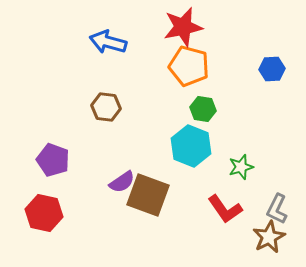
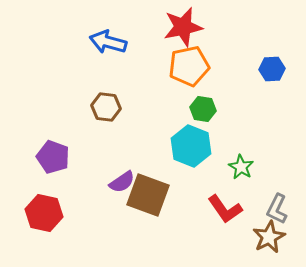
orange pentagon: rotated 27 degrees counterclockwise
purple pentagon: moved 3 px up
green star: rotated 25 degrees counterclockwise
